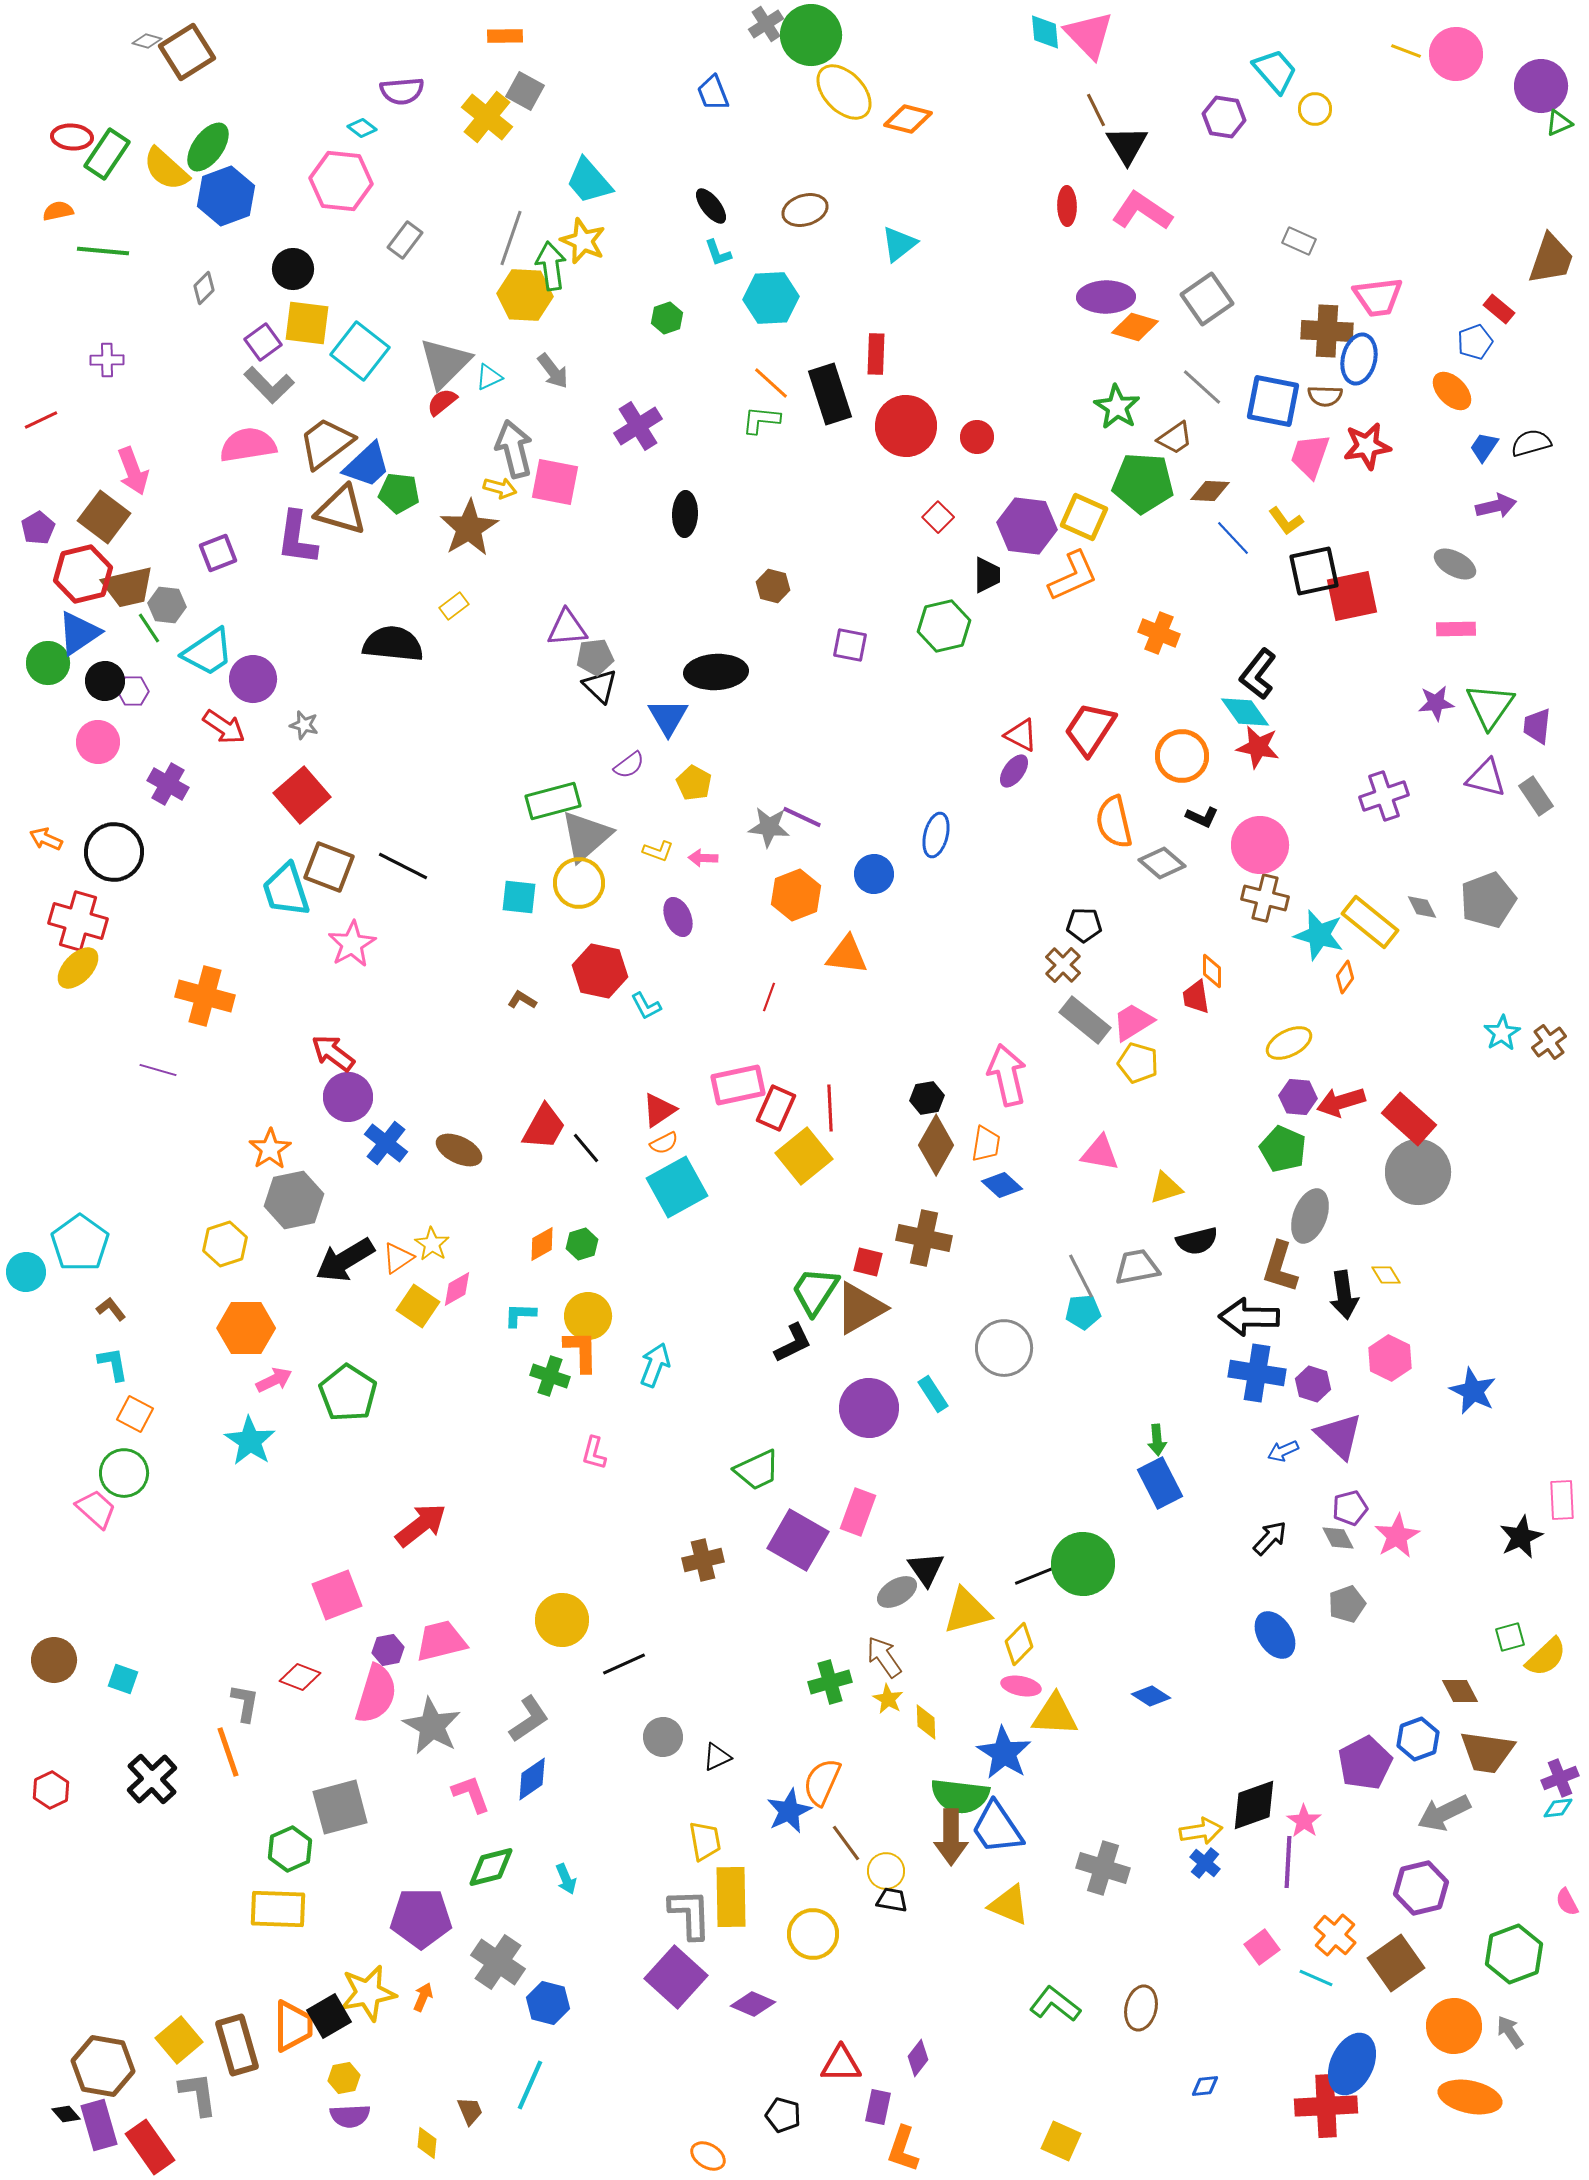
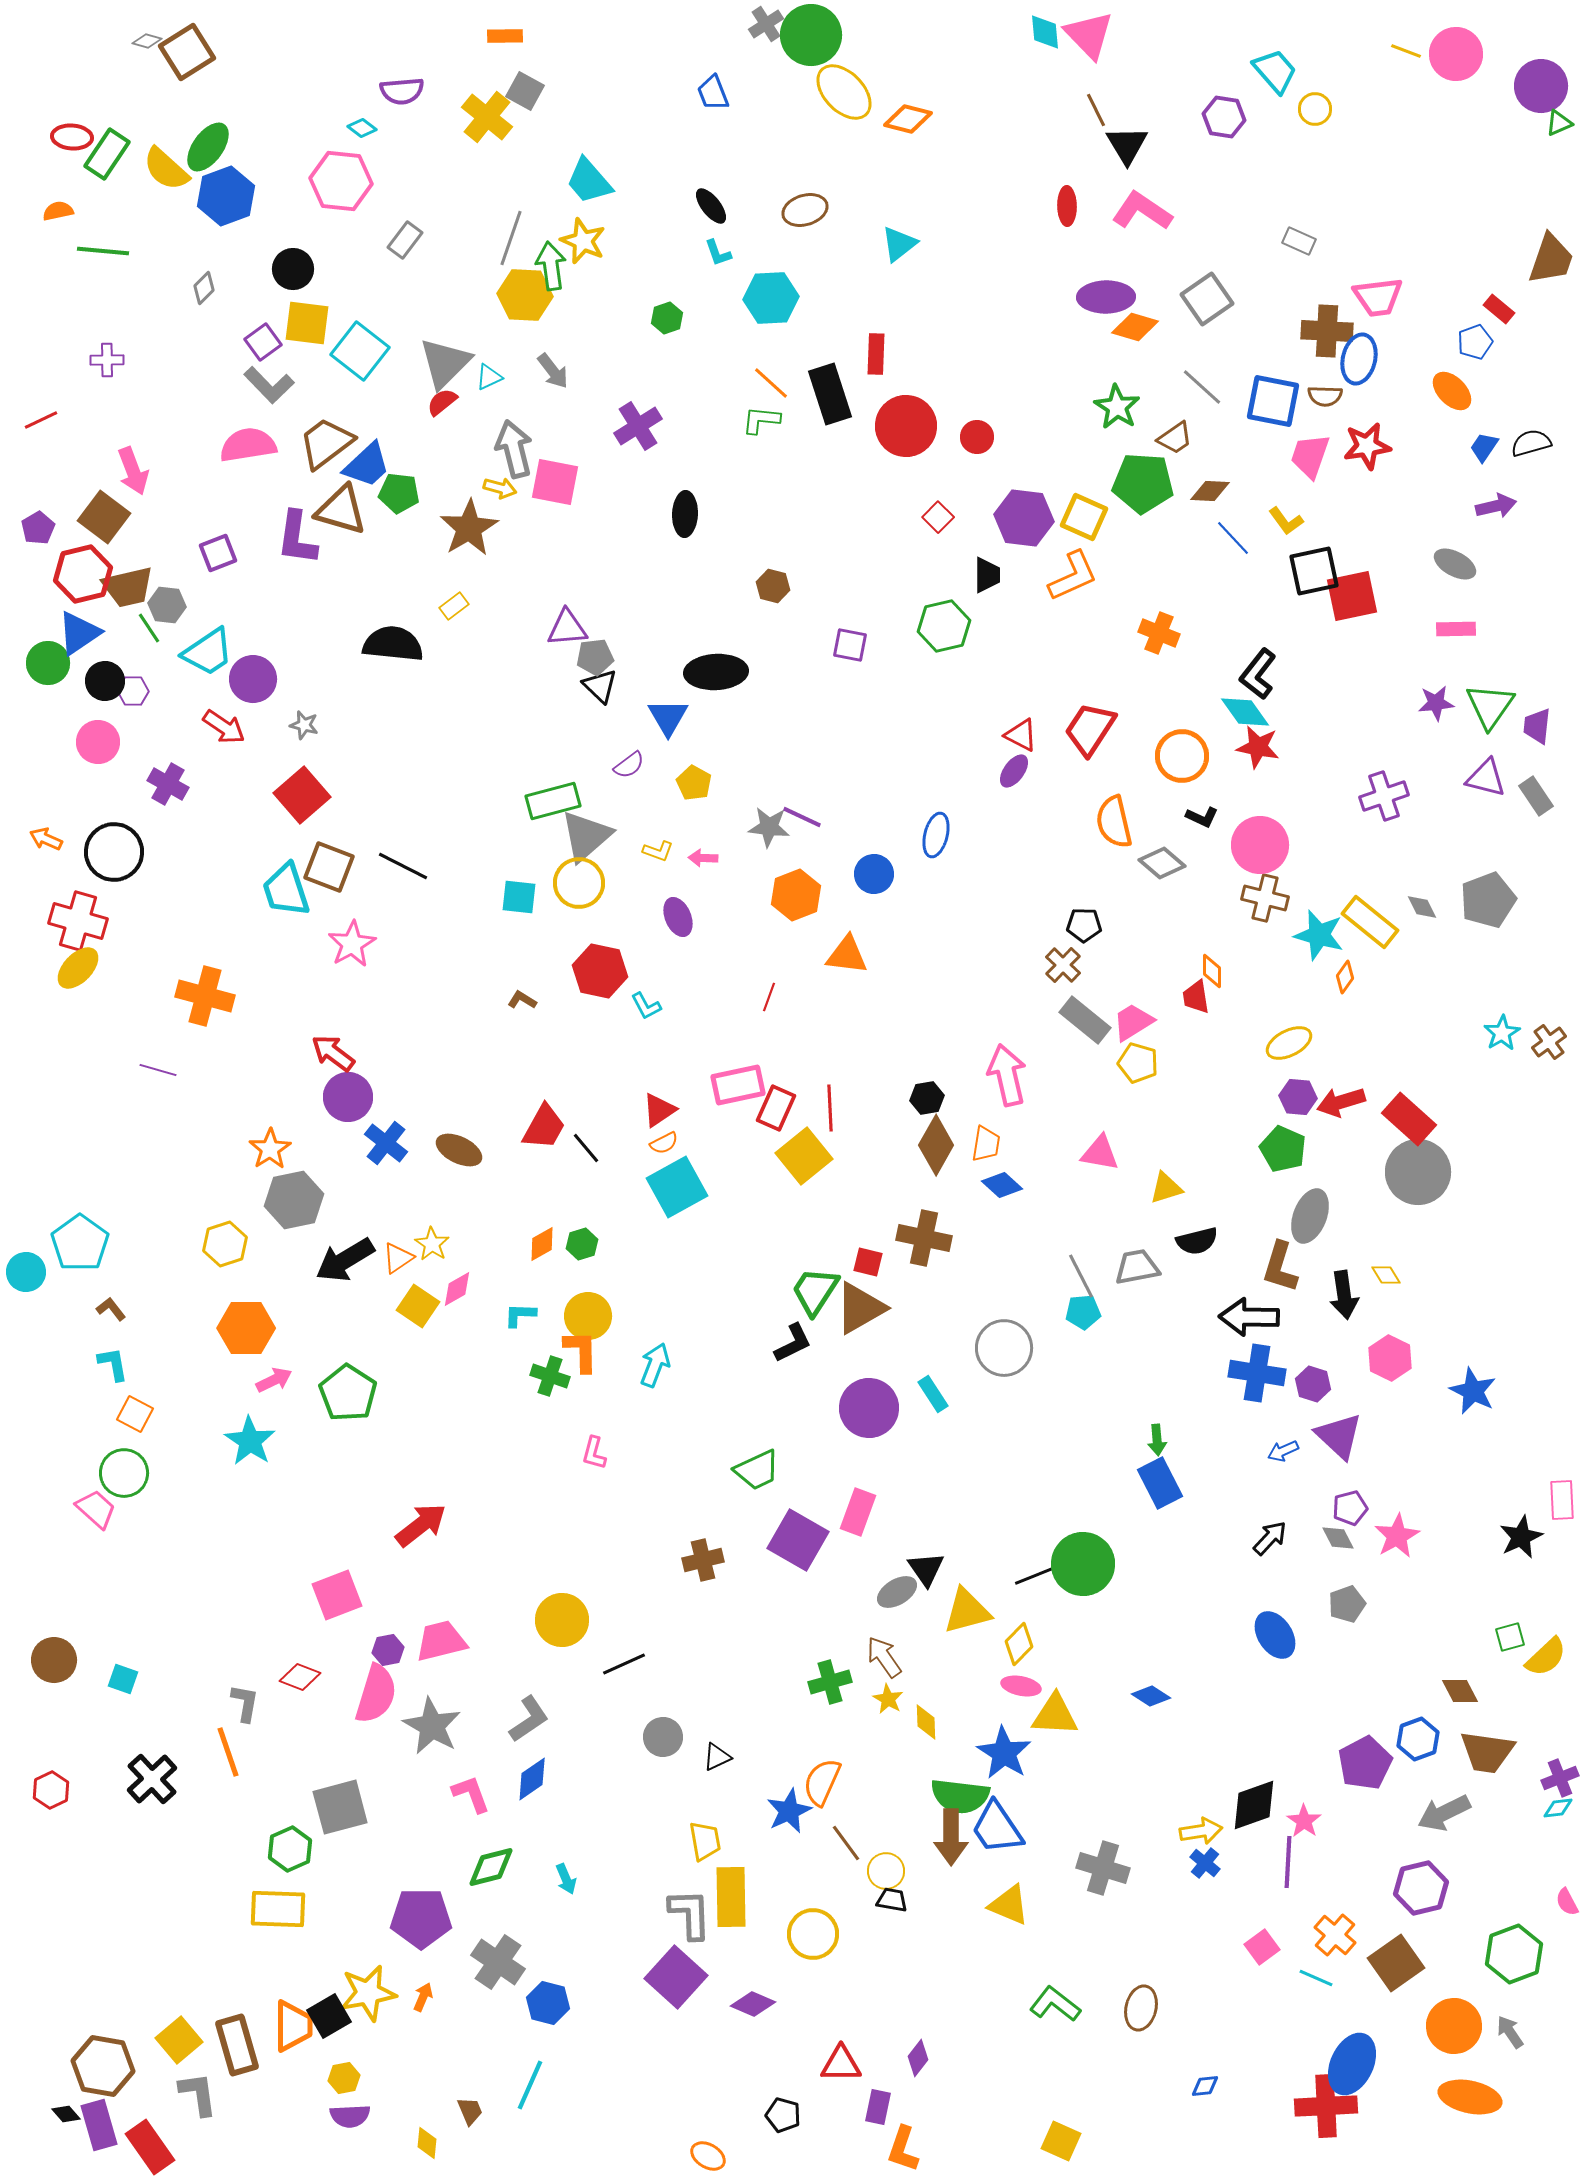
purple hexagon at (1027, 526): moved 3 px left, 8 px up
